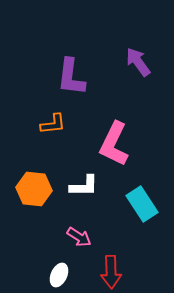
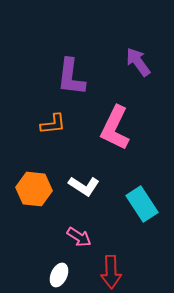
pink L-shape: moved 1 px right, 16 px up
white L-shape: rotated 32 degrees clockwise
